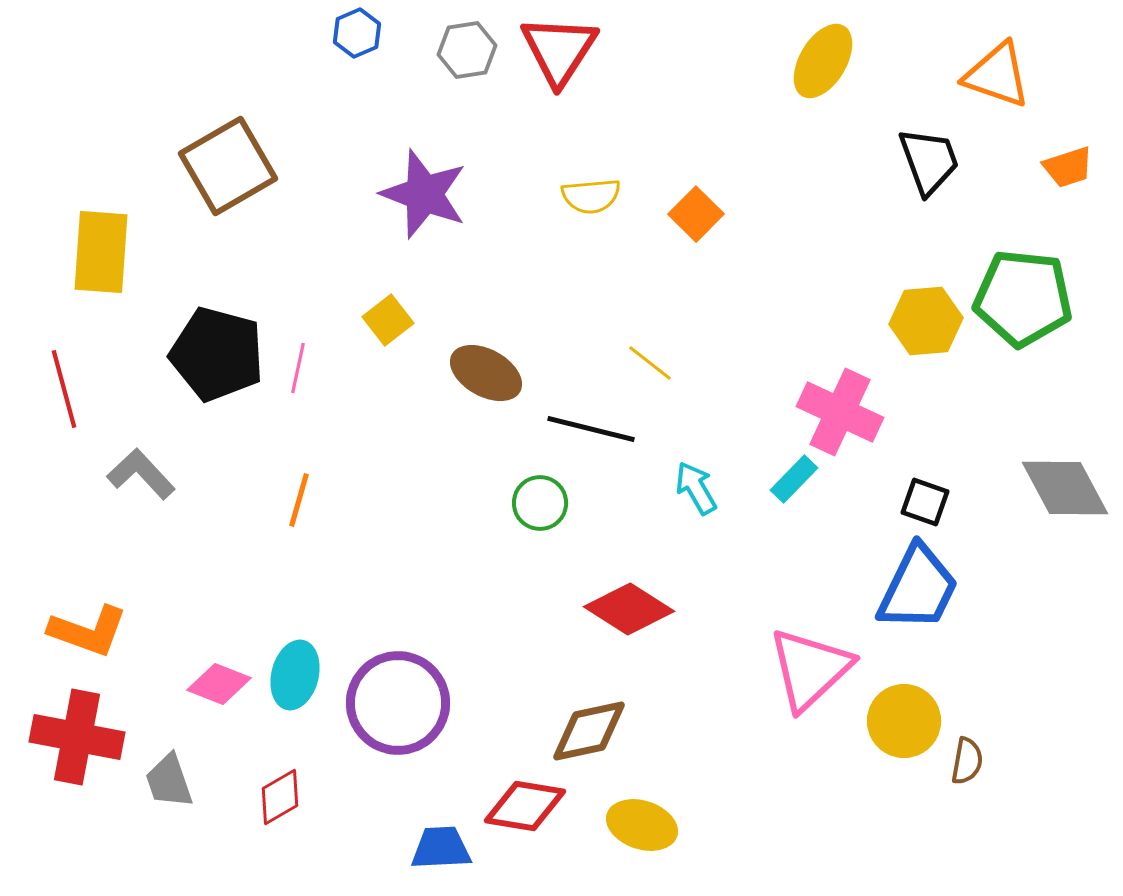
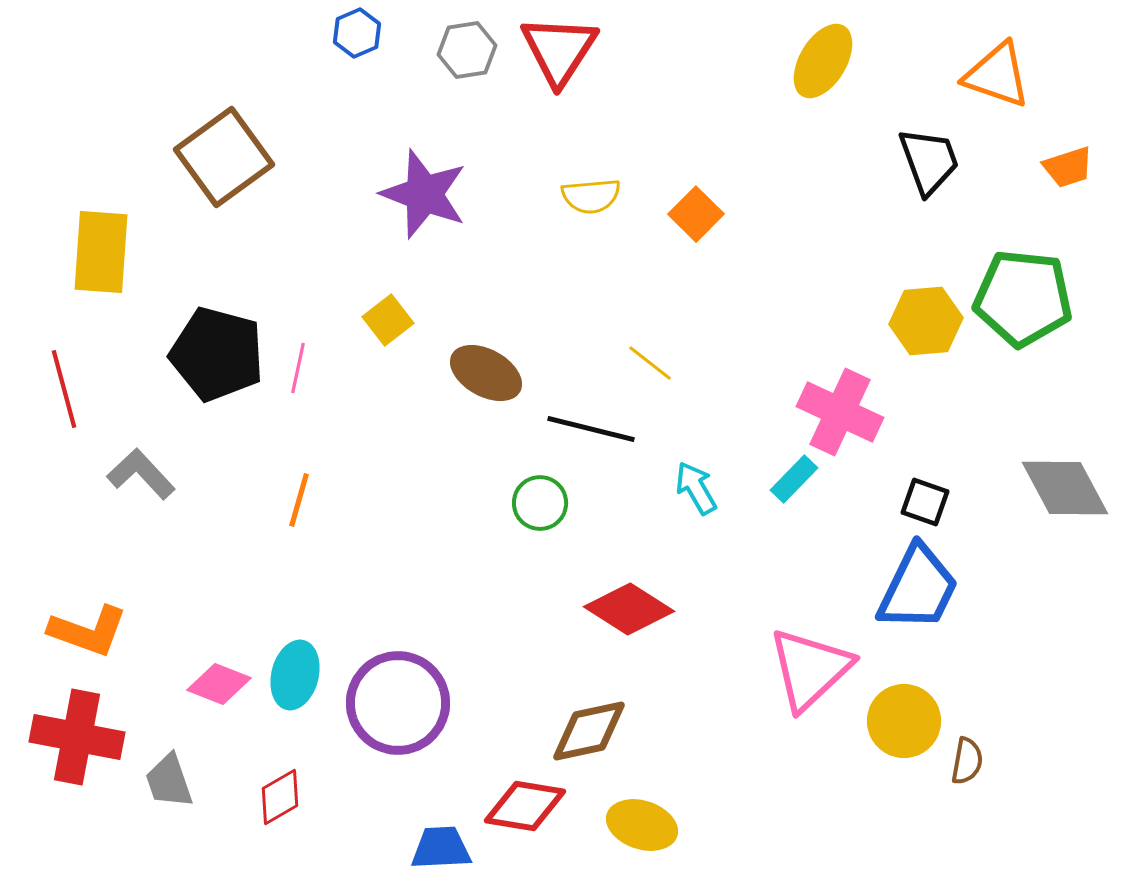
brown square at (228, 166): moved 4 px left, 9 px up; rotated 6 degrees counterclockwise
